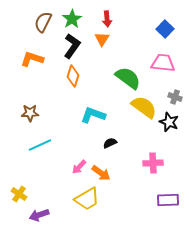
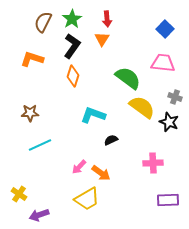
yellow semicircle: moved 2 px left
black semicircle: moved 1 px right, 3 px up
